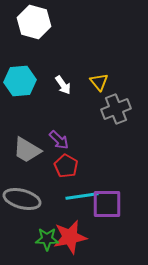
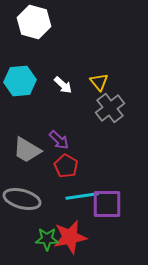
white arrow: rotated 12 degrees counterclockwise
gray cross: moved 6 px left, 1 px up; rotated 16 degrees counterclockwise
